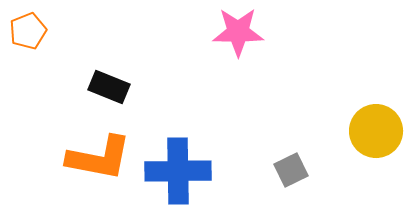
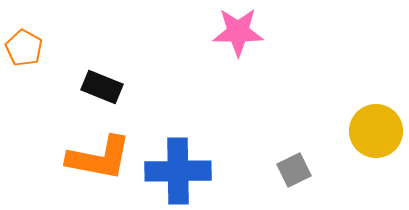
orange pentagon: moved 4 px left, 17 px down; rotated 21 degrees counterclockwise
black rectangle: moved 7 px left
gray square: moved 3 px right
